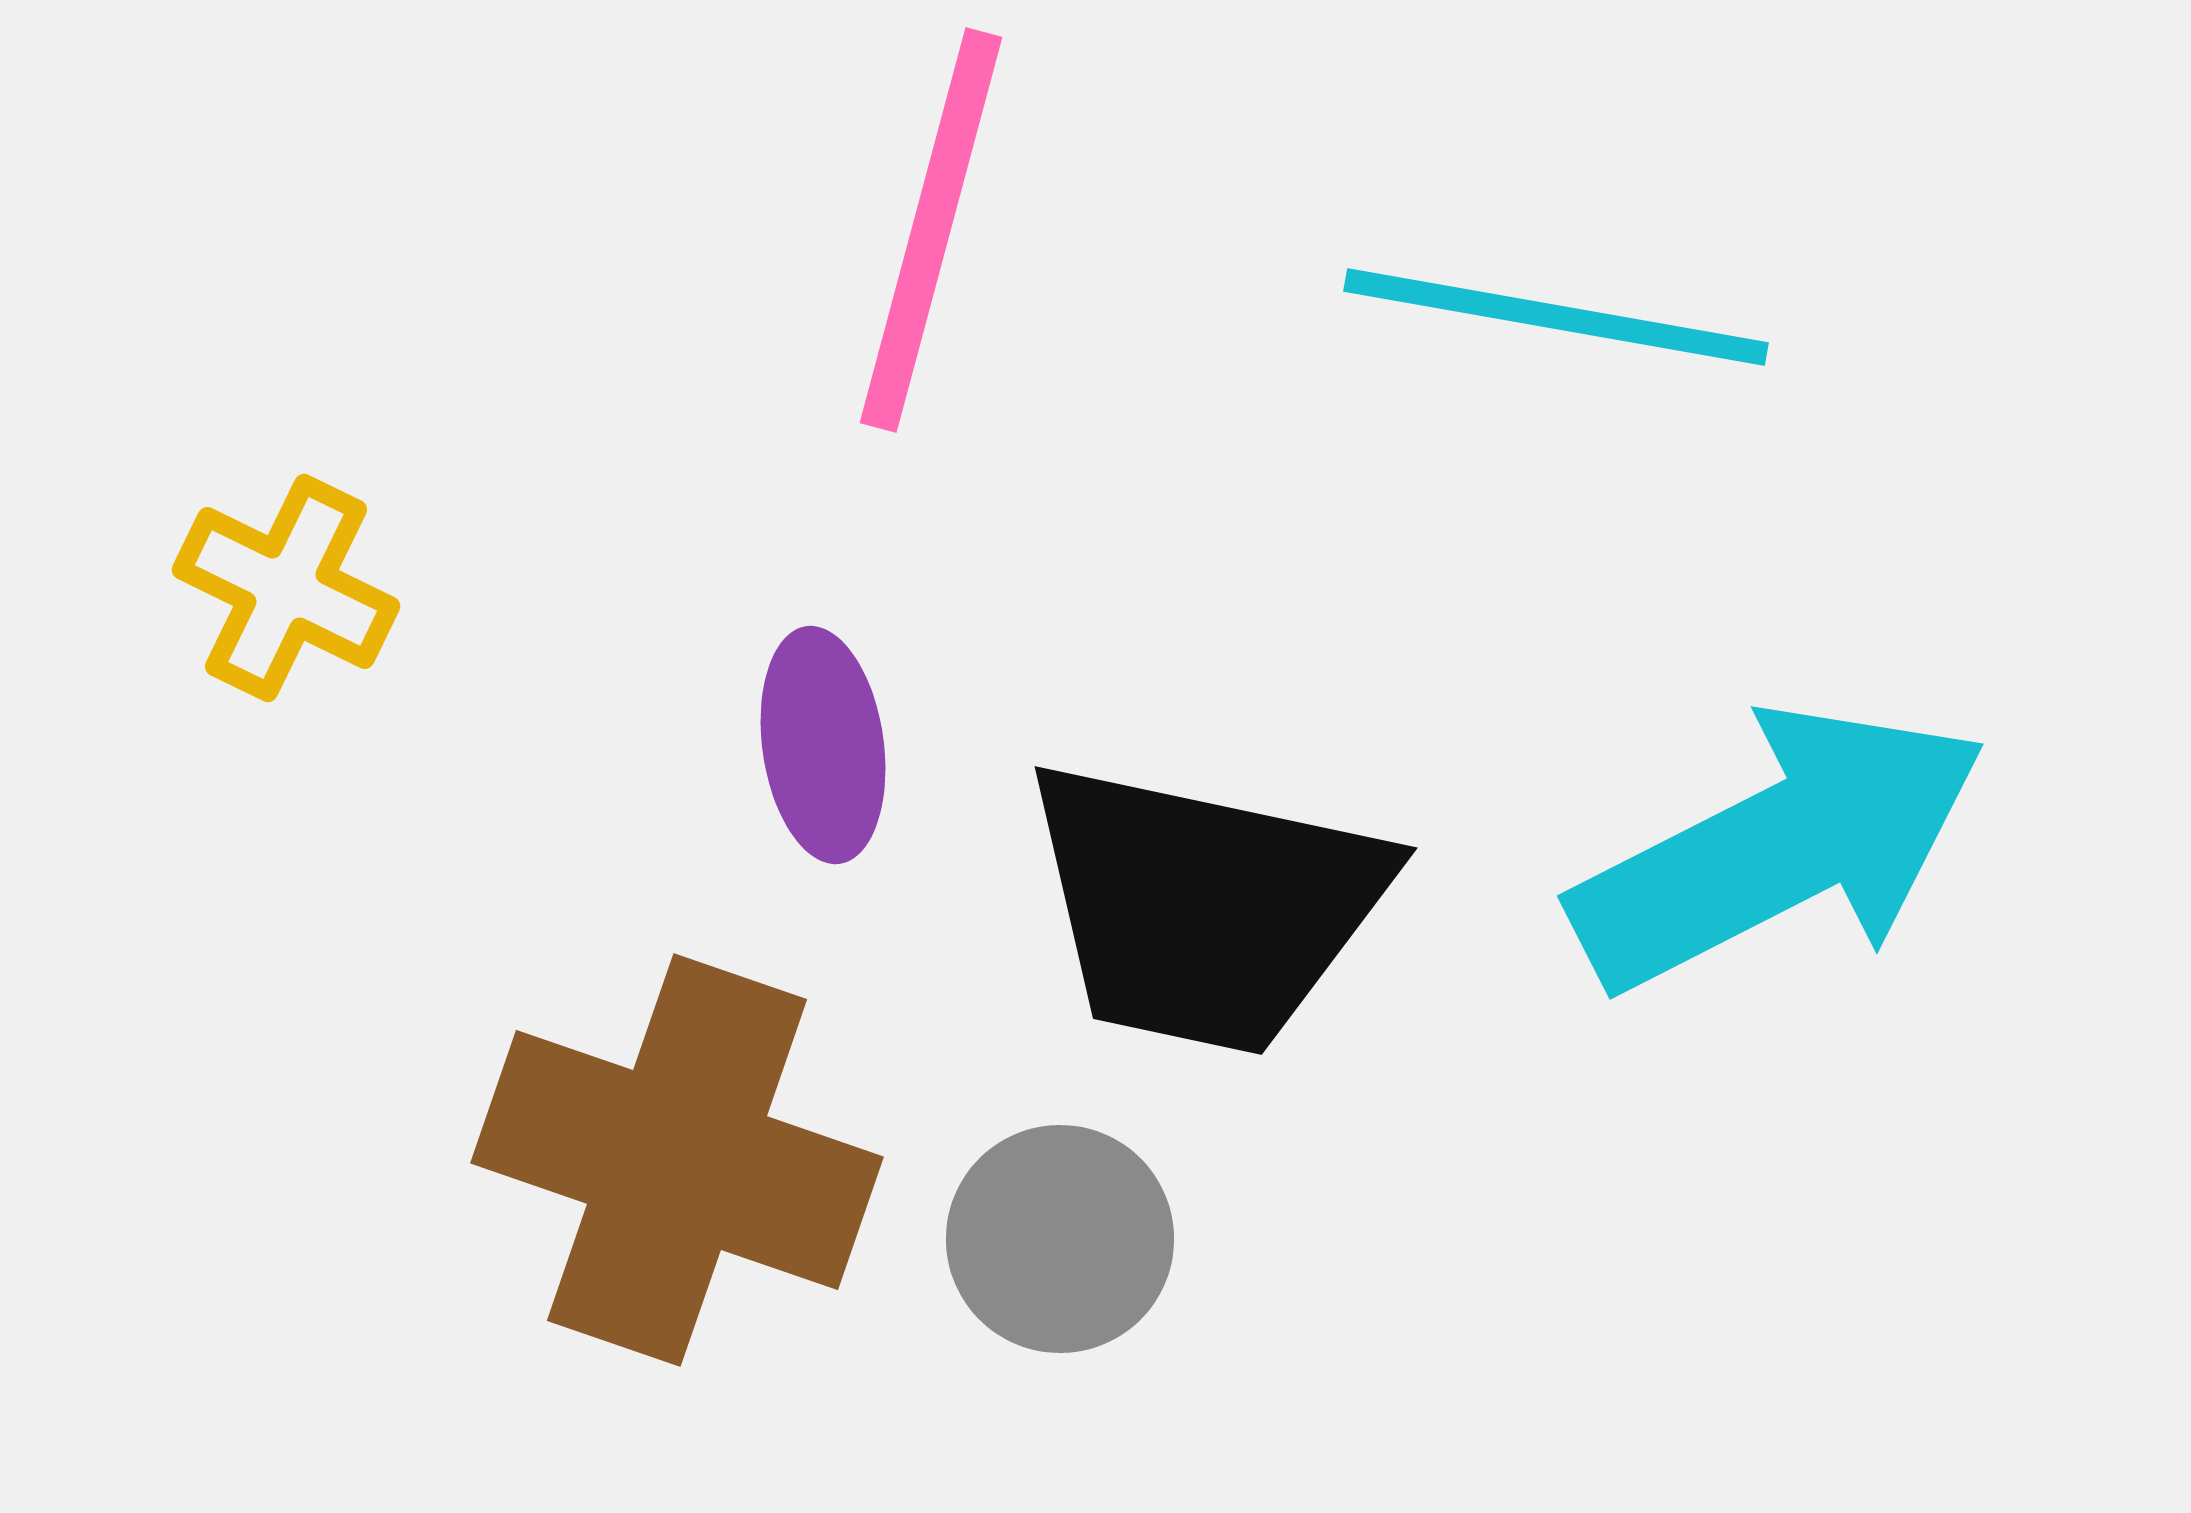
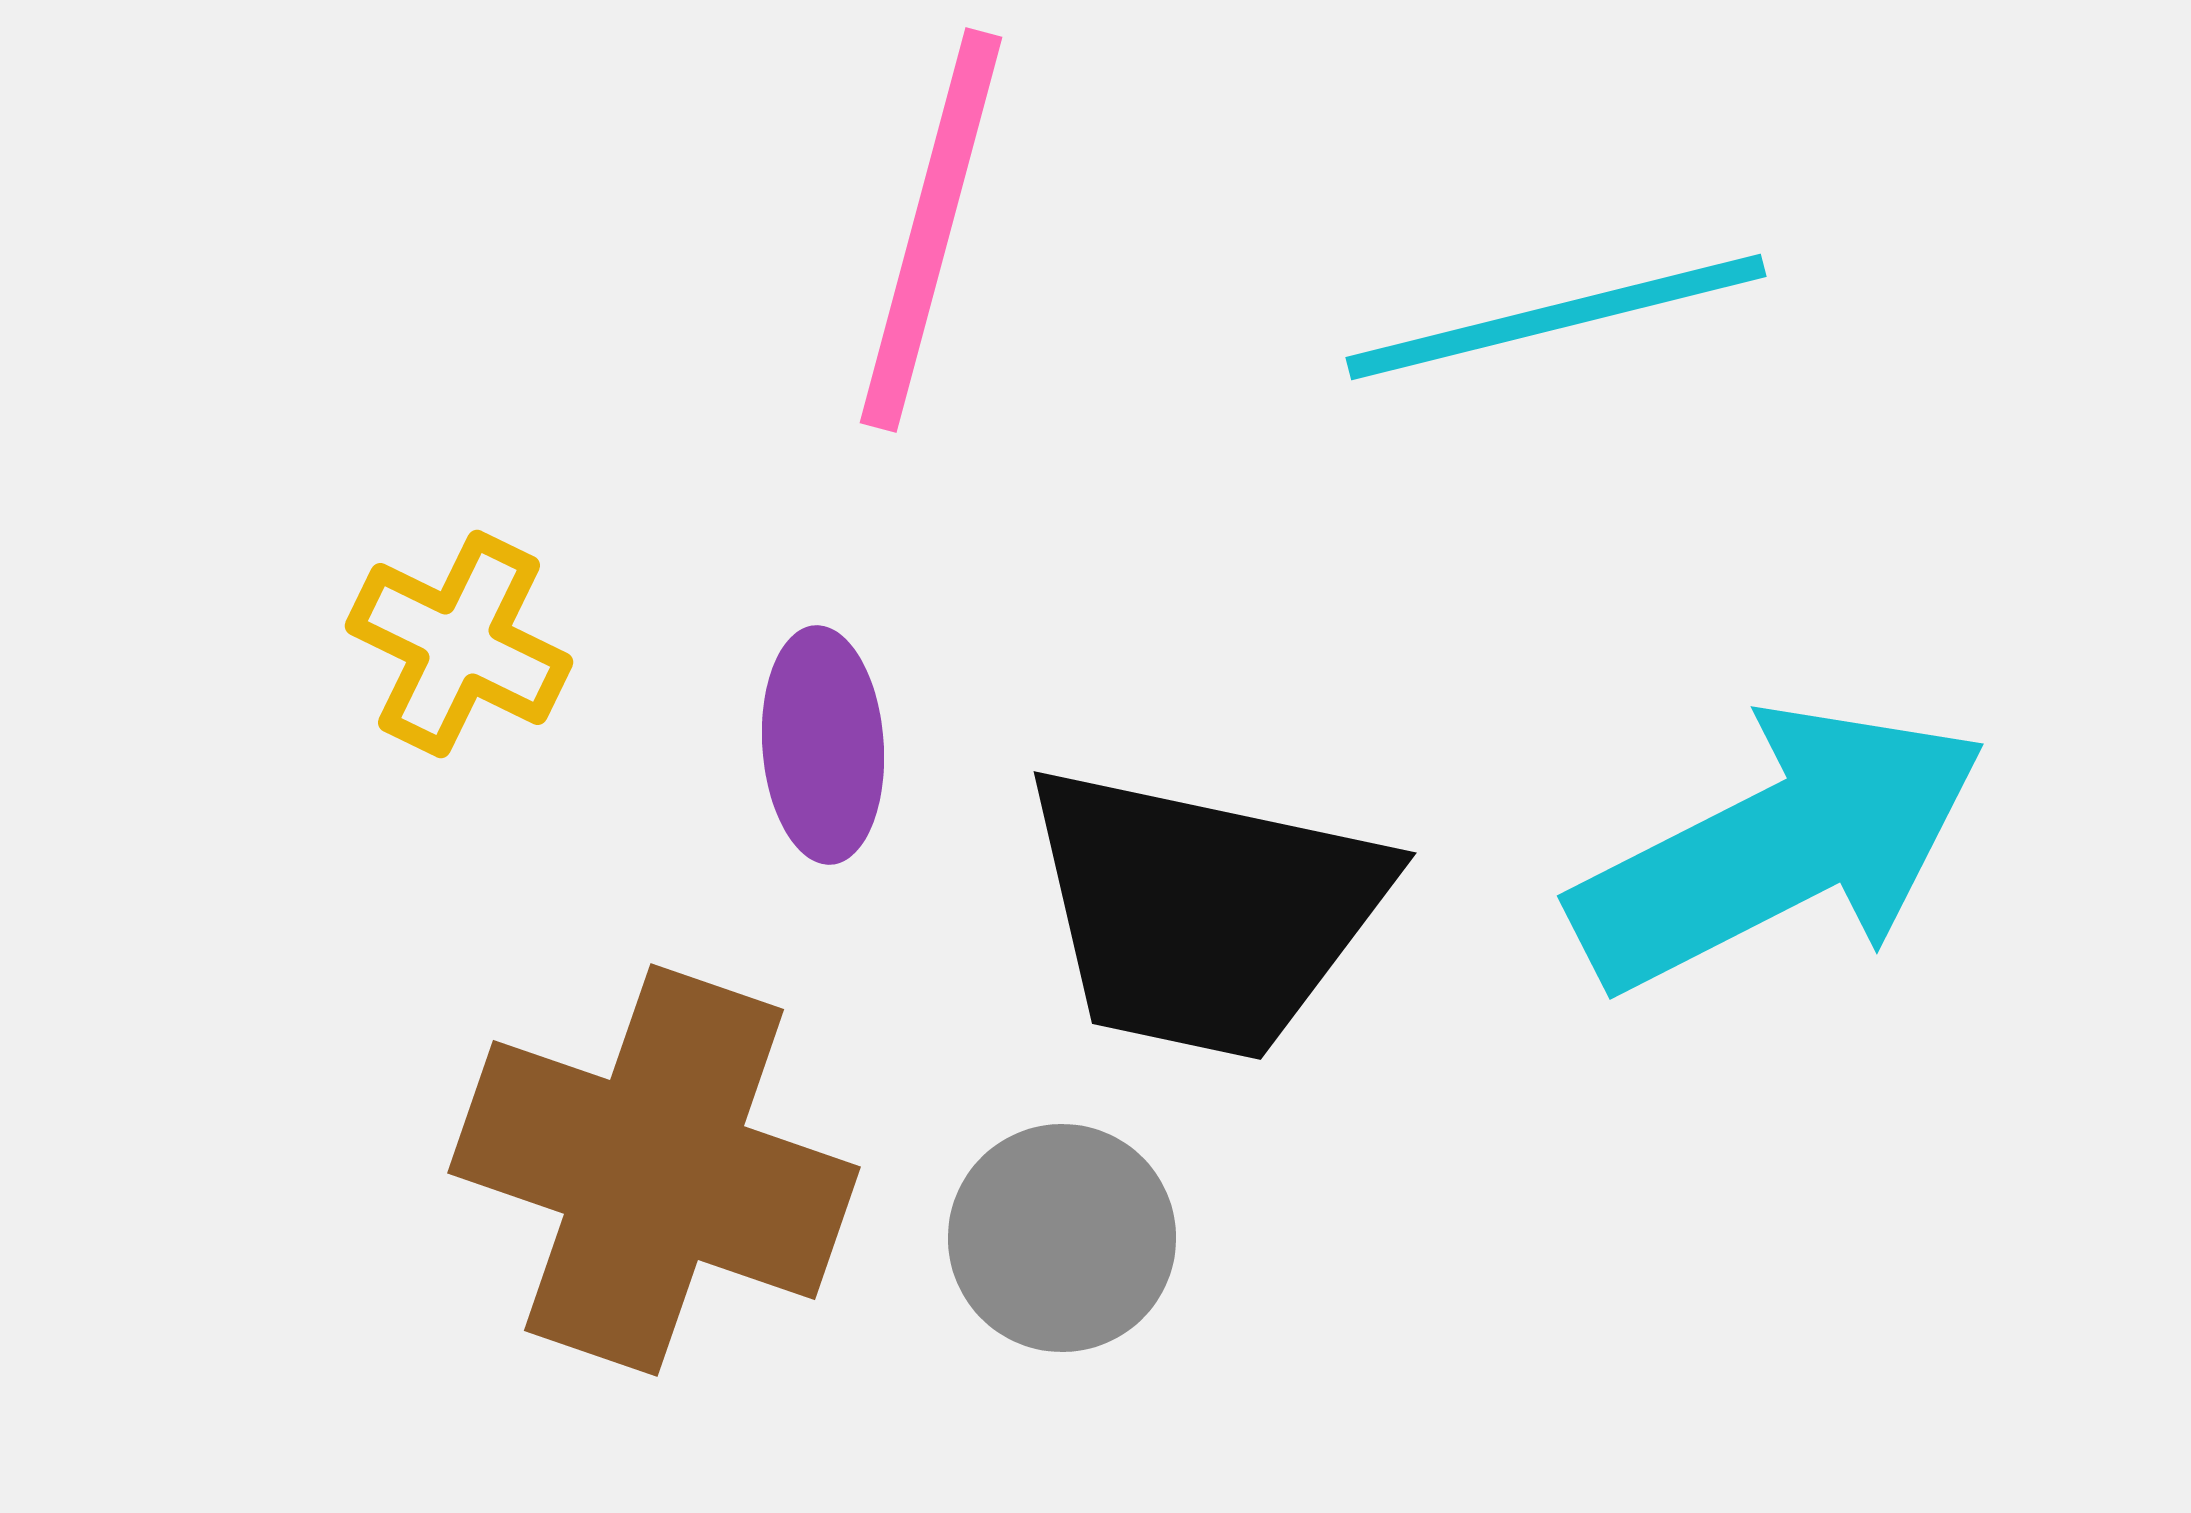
cyan line: rotated 24 degrees counterclockwise
yellow cross: moved 173 px right, 56 px down
purple ellipse: rotated 4 degrees clockwise
black trapezoid: moved 1 px left, 5 px down
brown cross: moved 23 px left, 10 px down
gray circle: moved 2 px right, 1 px up
